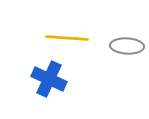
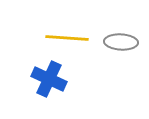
gray ellipse: moved 6 px left, 4 px up
